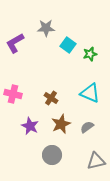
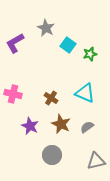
gray star: rotated 30 degrees clockwise
cyan triangle: moved 5 px left
brown star: rotated 24 degrees counterclockwise
